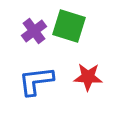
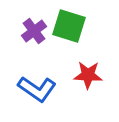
red star: moved 2 px up
blue L-shape: moved 1 px right, 8 px down; rotated 138 degrees counterclockwise
